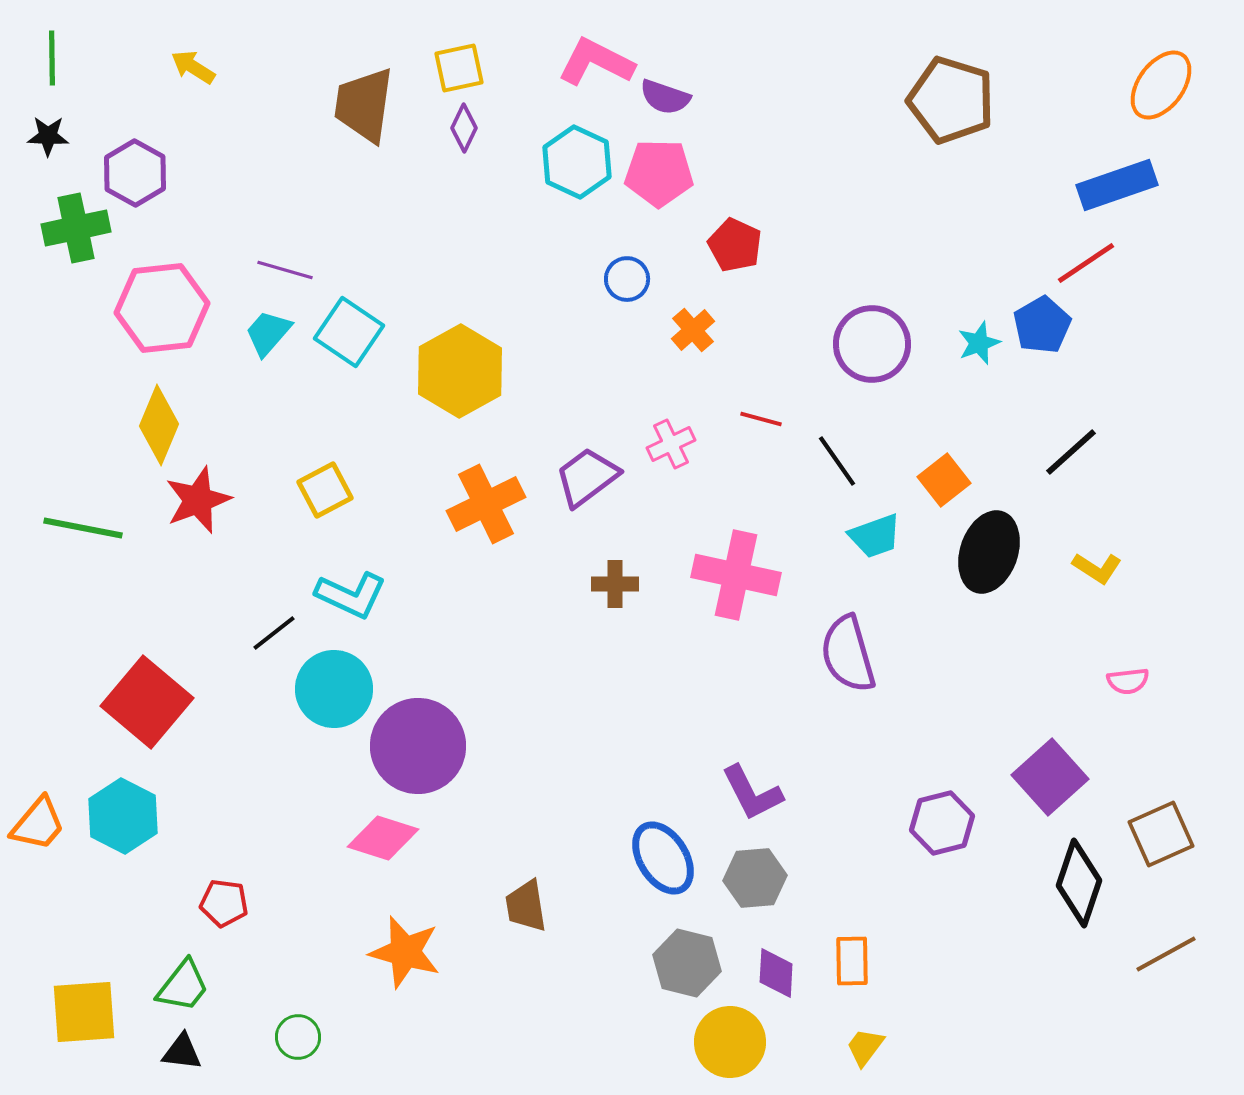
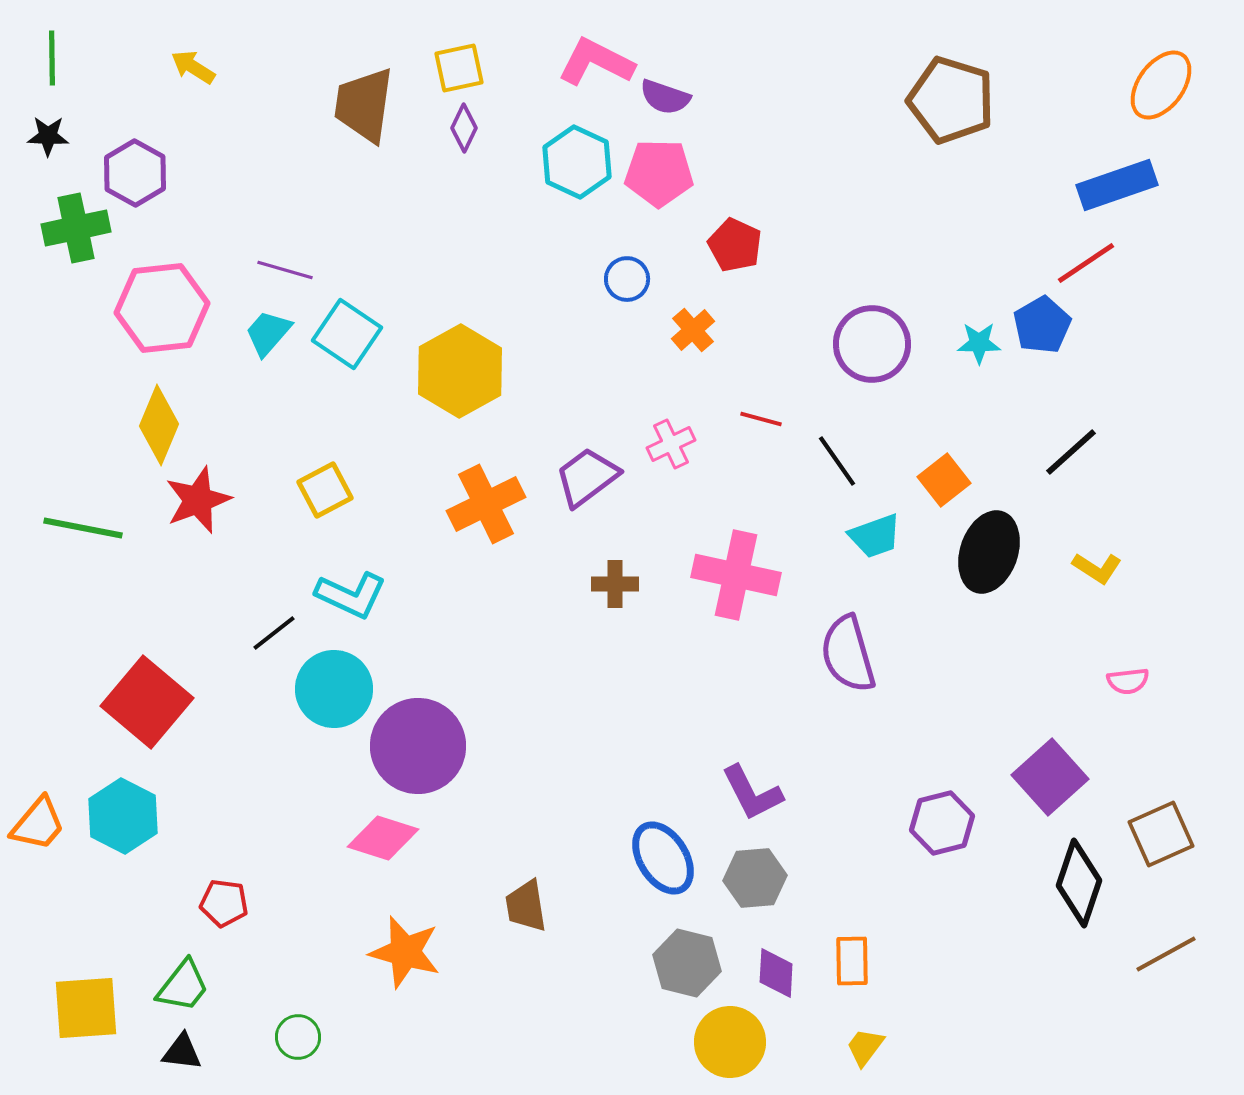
cyan square at (349, 332): moved 2 px left, 2 px down
cyan star at (979, 343): rotated 21 degrees clockwise
yellow square at (84, 1012): moved 2 px right, 4 px up
